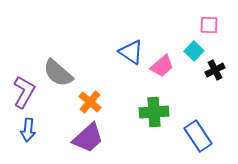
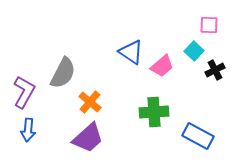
gray semicircle: moved 5 px right; rotated 104 degrees counterclockwise
blue rectangle: rotated 28 degrees counterclockwise
